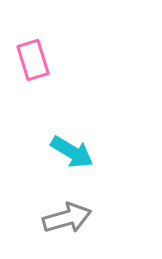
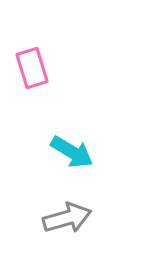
pink rectangle: moved 1 px left, 8 px down
